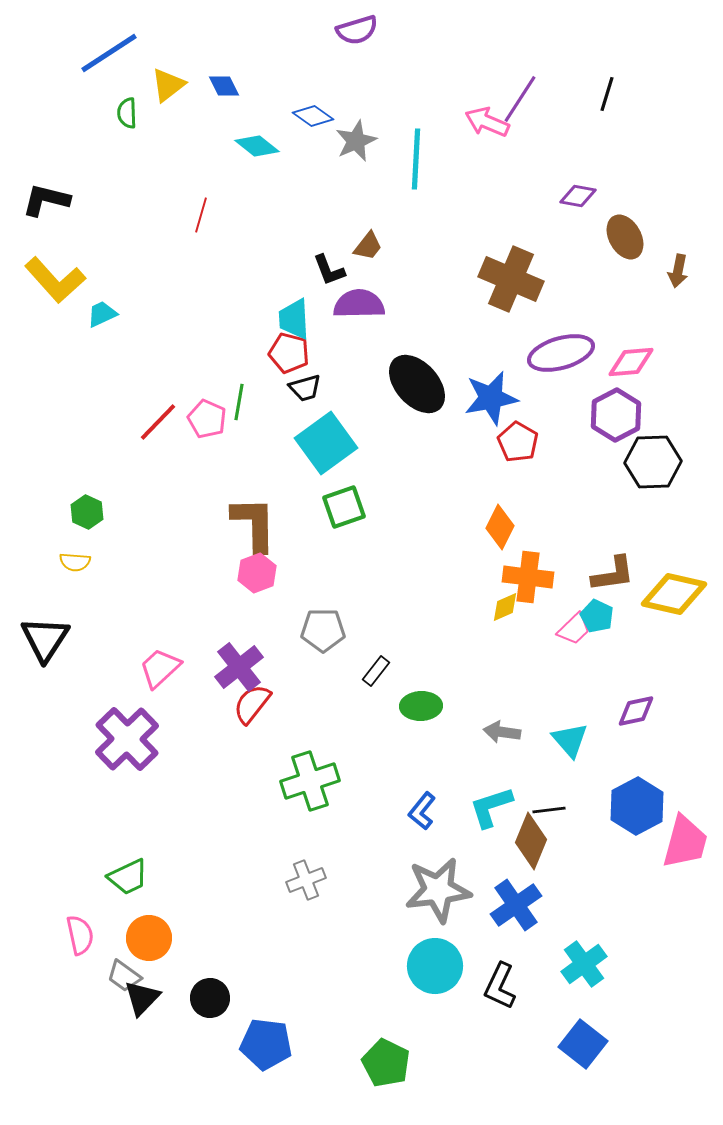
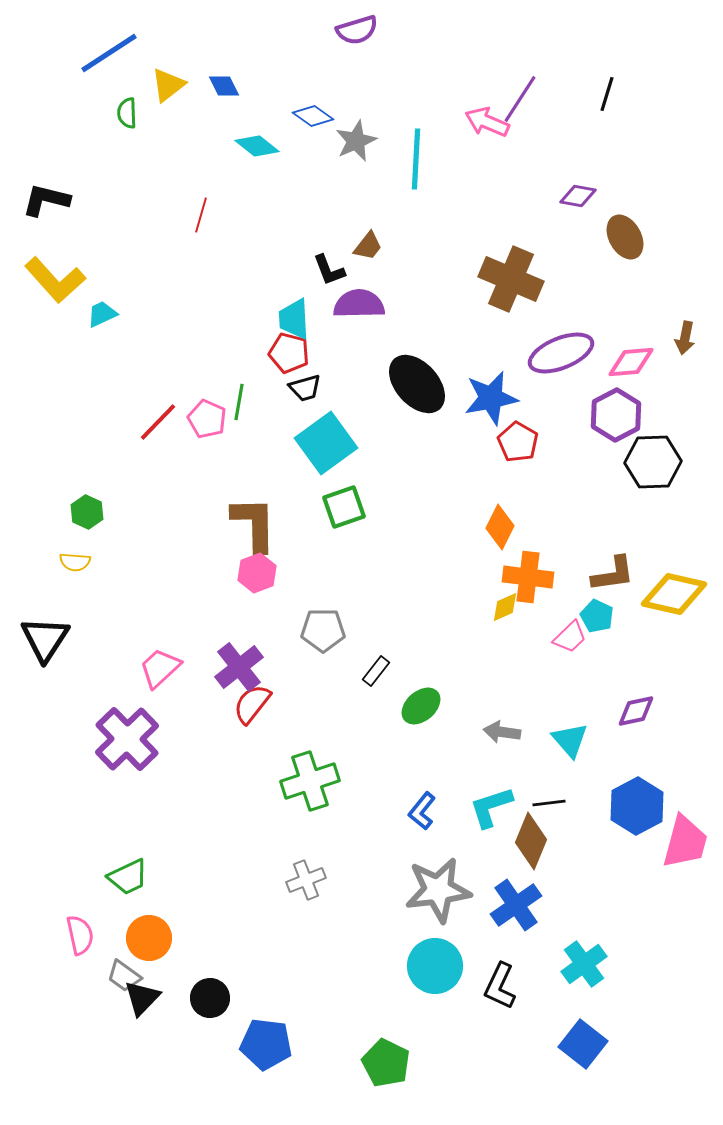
brown arrow at (678, 271): moved 7 px right, 67 px down
purple ellipse at (561, 353): rotated 6 degrees counterclockwise
pink trapezoid at (574, 629): moved 4 px left, 8 px down
green ellipse at (421, 706): rotated 39 degrees counterclockwise
black line at (549, 810): moved 7 px up
